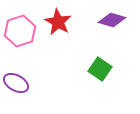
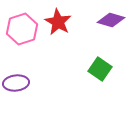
purple diamond: moved 1 px left
pink hexagon: moved 2 px right, 2 px up
purple ellipse: rotated 35 degrees counterclockwise
